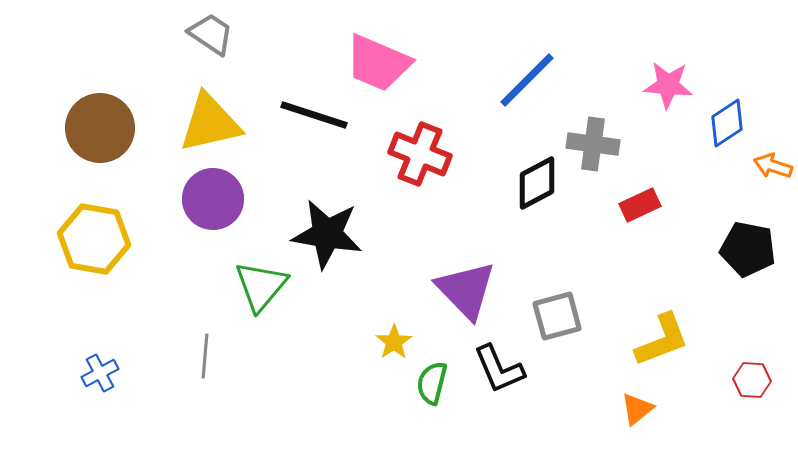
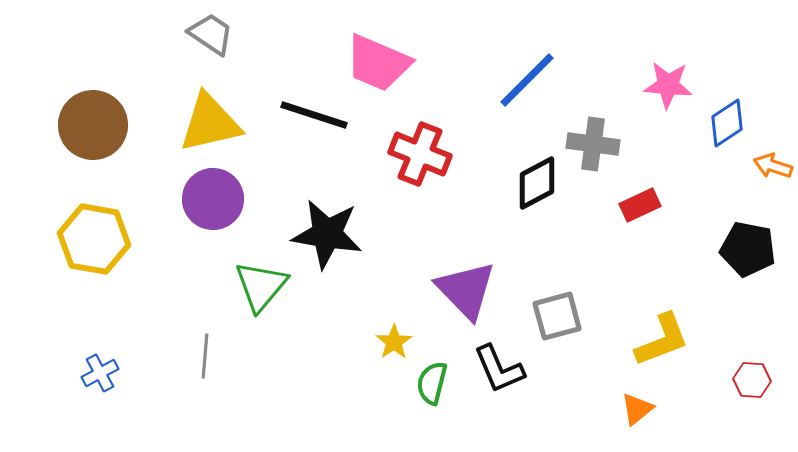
brown circle: moved 7 px left, 3 px up
